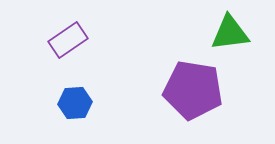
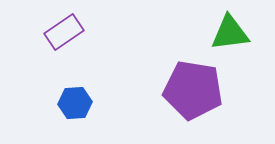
purple rectangle: moved 4 px left, 8 px up
